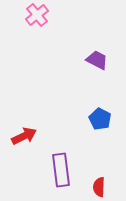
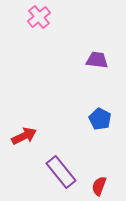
pink cross: moved 2 px right, 2 px down
purple trapezoid: rotated 20 degrees counterclockwise
purple rectangle: moved 2 px down; rotated 32 degrees counterclockwise
red semicircle: moved 1 px up; rotated 18 degrees clockwise
